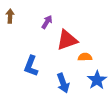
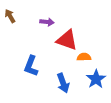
brown arrow: rotated 32 degrees counterclockwise
purple arrow: rotated 64 degrees clockwise
red triangle: rotated 40 degrees clockwise
orange semicircle: moved 1 px left
blue star: moved 1 px left, 1 px up
